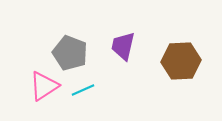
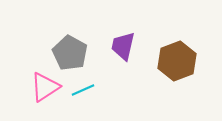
gray pentagon: rotated 8 degrees clockwise
brown hexagon: moved 4 px left; rotated 18 degrees counterclockwise
pink triangle: moved 1 px right, 1 px down
